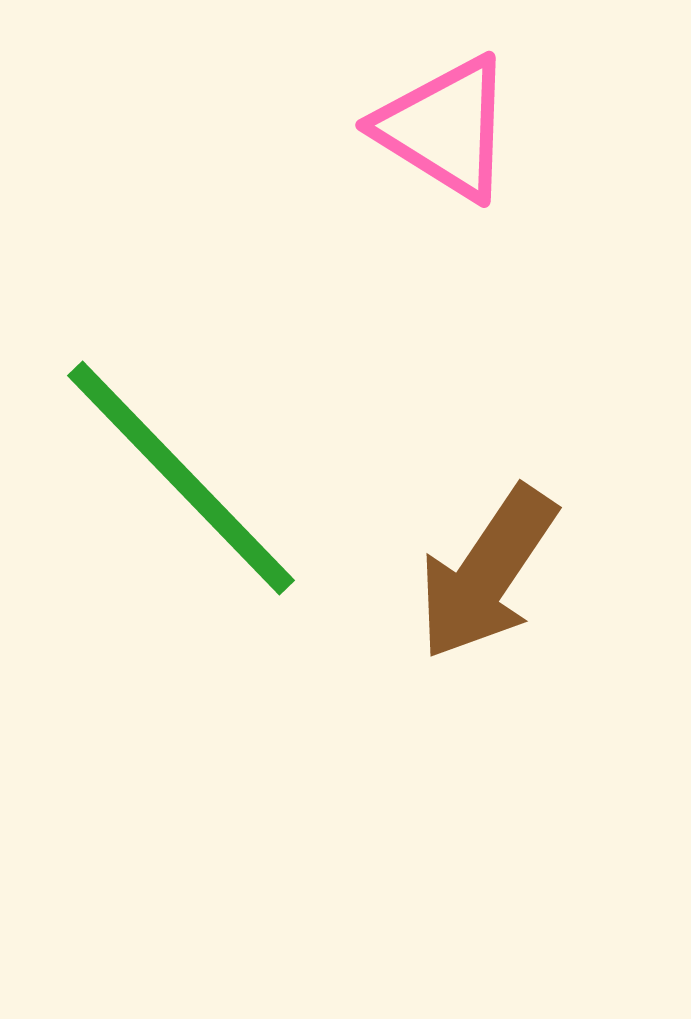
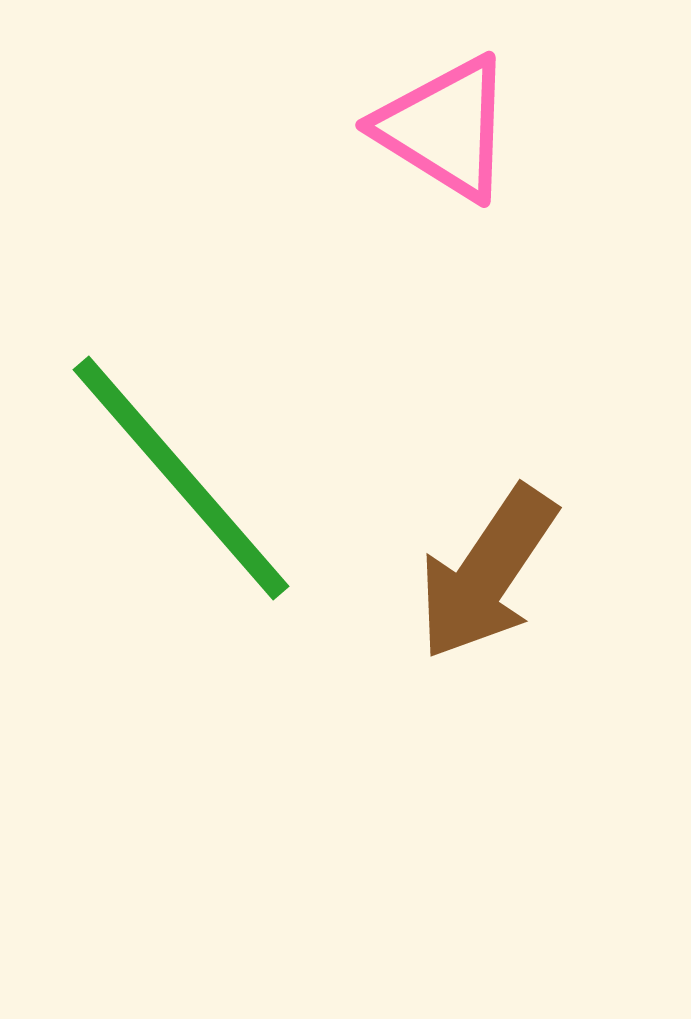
green line: rotated 3 degrees clockwise
